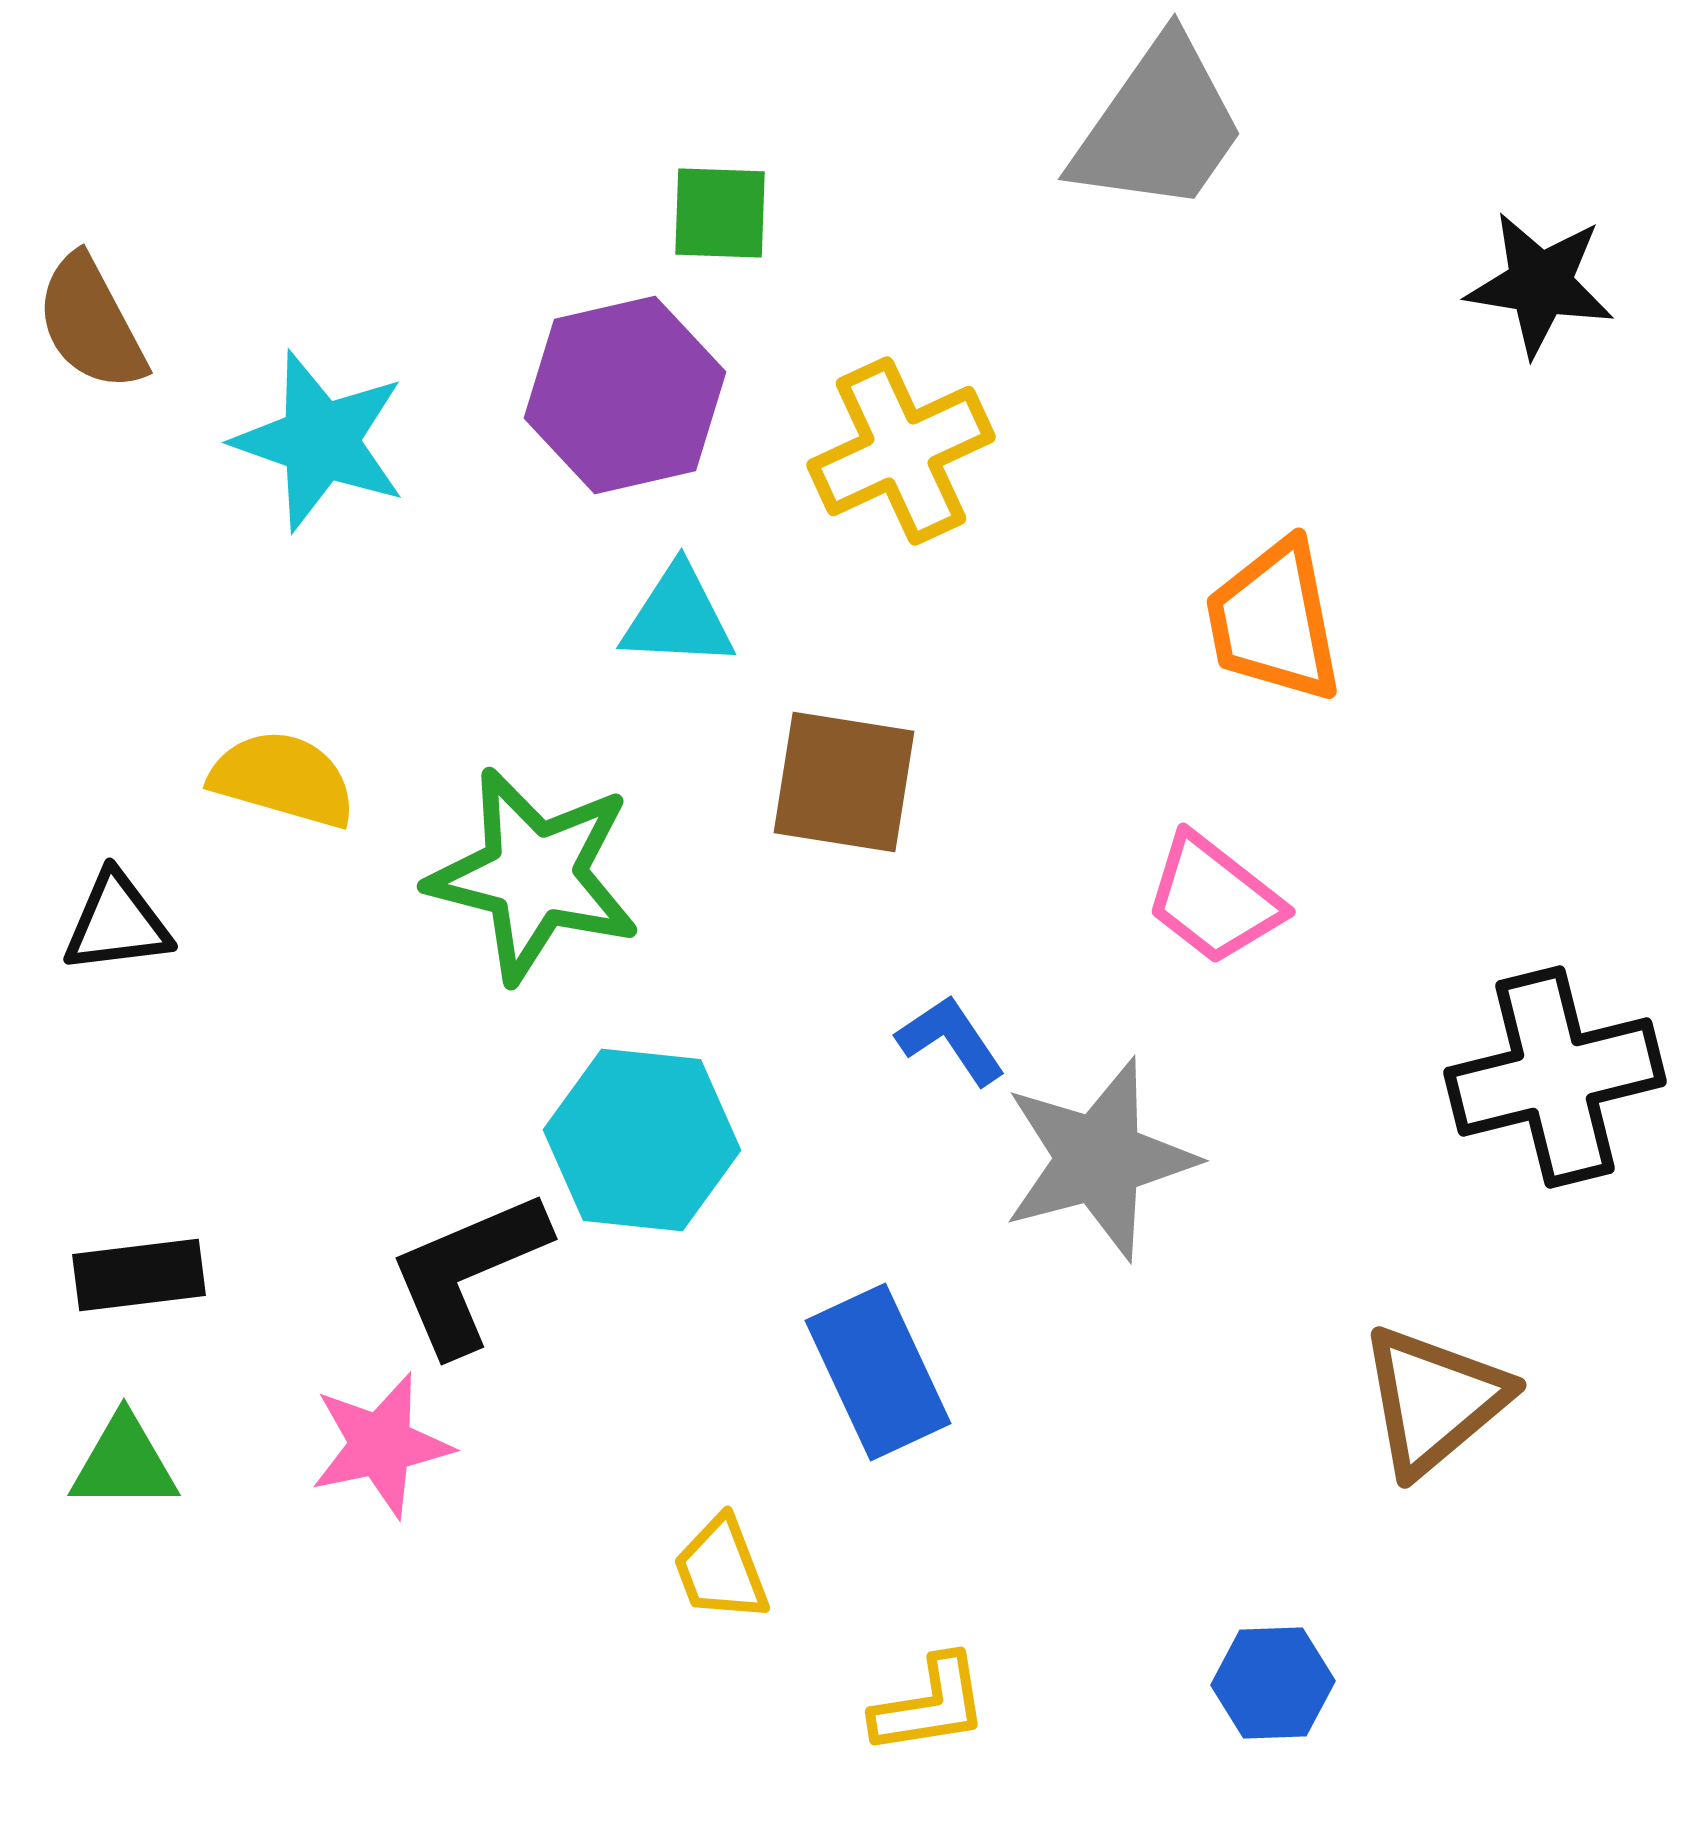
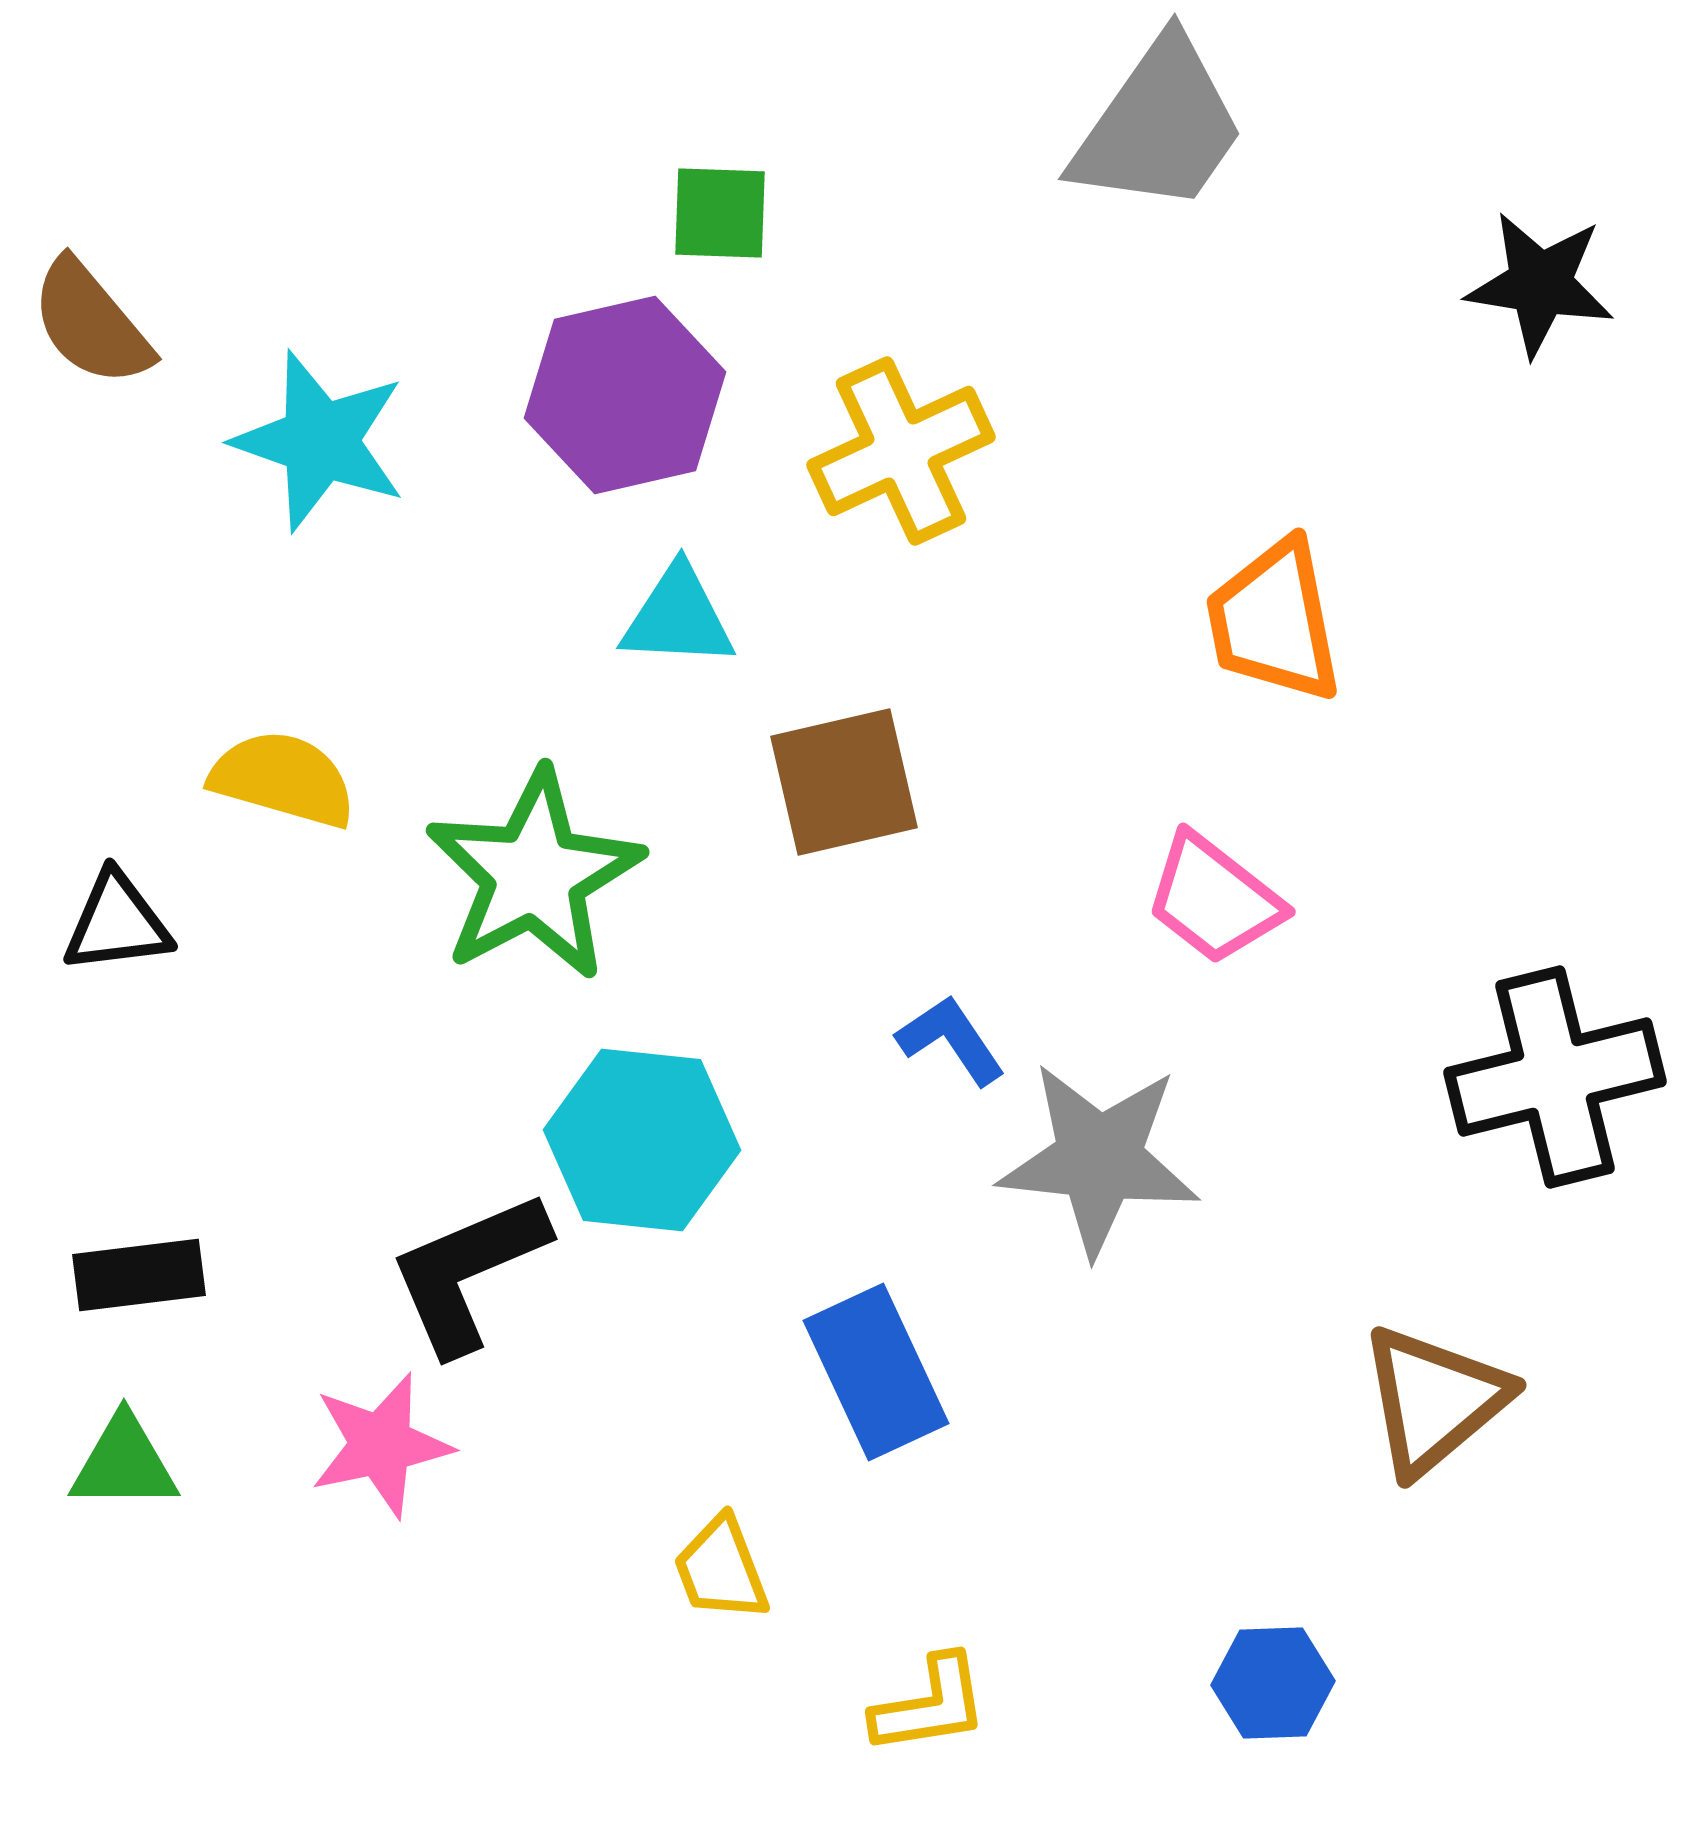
brown semicircle: rotated 12 degrees counterclockwise
brown square: rotated 22 degrees counterclockwise
green star: rotated 30 degrees clockwise
gray star: rotated 21 degrees clockwise
blue rectangle: moved 2 px left
